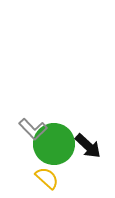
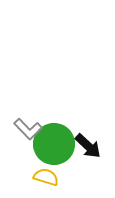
gray L-shape: moved 5 px left
yellow semicircle: moved 1 px left, 1 px up; rotated 25 degrees counterclockwise
